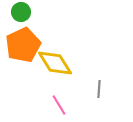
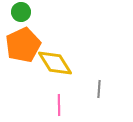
pink line: rotated 30 degrees clockwise
